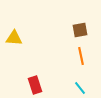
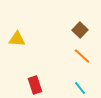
brown square: rotated 35 degrees counterclockwise
yellow triangle: moved 3 px right, 1 px down
orange line: moved 1 px right; rotated 36 degrees counterclockwise
